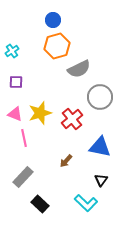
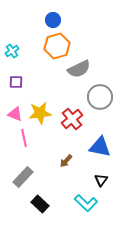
yellow star: rotated 10 degrees clockwise
